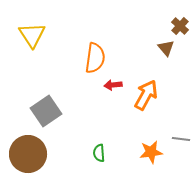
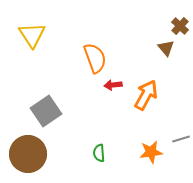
orange semicircle: rotated 28 degrees counterclockwise
gray line: rotated 24 degrees counterclockwise
